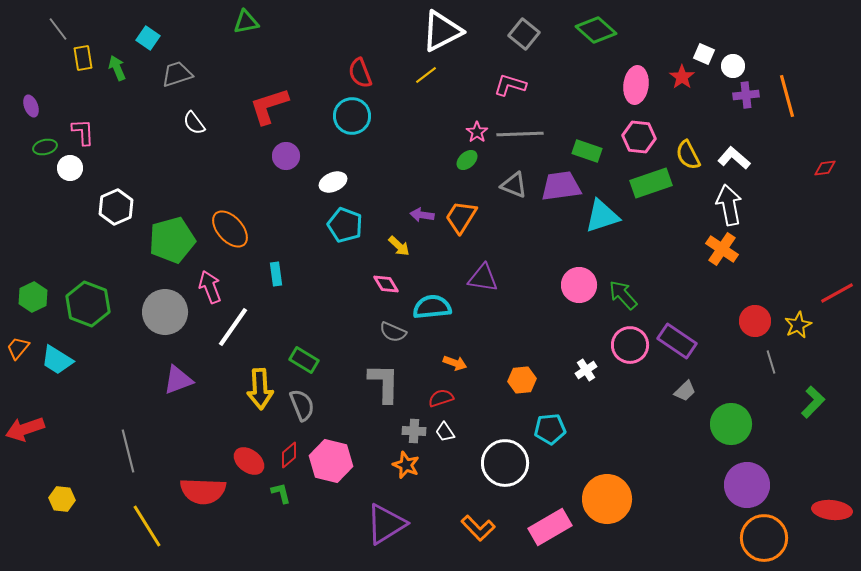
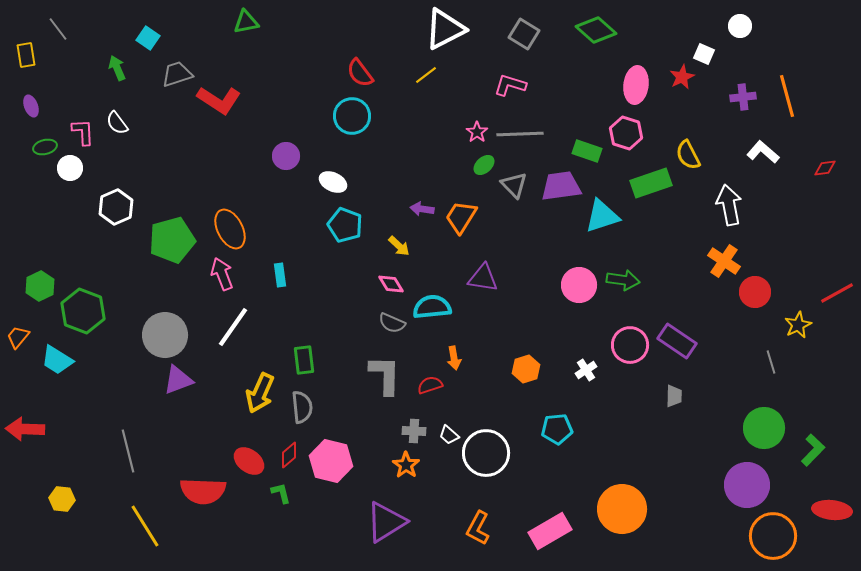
white triangle at (442, 31): moved 3 px right, 2 px up
gray square at (524, 34): rotated 8 degrees counterclockwise
yellow rectangle at (83, 58): moved 57 px left, 3 px up
white circle at (733, 66): moved 7 px right, 40 px up
red semicircle at (360, 73): rotated 16 degrees counterclockwise
red star at (682, 77): rotated 10 degrees clockwise
purple cross at (746, 95): moved 3 px left, 2 px down
red L-shape at (269, 106): moved 50 px left, 6 px up; rotated 129 degrees counterclockwise
white semicircle at (194, 123): moved 77 px left
pink hexagon at (639, 137): moved 13 px left, 4 px up; rotated 12 degrees clockwise
white L-shape at (734, 158): moved 29 px right, 6 px up
green ellipse at (467, 160): moved 17 px right, 5 px down
white ellipse at (333, 182): rotated 48 degrees clockwise
gray triangle at (514, 185): rotated 24 degrees clockwise
purple arrow at (422, 215): moved 6 px up
orange ellipse at (230, 229): rotated 15 degrees clockwise
orange cross at (722, 249): moved 2 px right, 12 px down
cyan rectangle at (276, 274): moved 4 px right, 1 px down
pink diamond at (386, 284): moved 5 px right
pink arrow at (210, 287): moved 12 px right, 13 px up
green arrow at (623, 295): moved 15 px up; rotated 140 degrees clockwise
green hexagon at (33, 297): moved 7 px right, 11 px up
green hexagon at (88, 304): moved 5 px left, 7 px down
gray circle at (165, 312): moved 23 px down
red circle at (755, 321): moved 29 px up
gray semicircle at (393, 332): moved 1 px left, 9 px up
orange trapezoid at (18, 348): moved 11 px up
green rectangle at (304, 360): rotated 52 degrees clockwise
orange arrow at (455, 363): moved 1 px left, 5 px up; rotated 60 degrees clockwise
orange hexagon at (522, 380): moved 4 px right, 11 px up; rotated 12 degrees counterclockwise
gray L-shape at (384, 383): moved 1 px right, 8 px up
yellow arrow at (260, 389): moved 4 px down; rotated 27 degrees clockwise
gray trapezoid at (685, 391): moved 11 px left, 5 px down; rotated 45 degrees counterclockwise
red semicircle at (441, 398): moved 11 px left, 13 px up
green L-shape at (813, 402): moved 48 px down
gray semicircle at (302, 405): moved 2 px down; rotated 16 degrees clockwise
green circle at (731, 424): moved 33 px right, 4 px down
red arrow at (25, 429): rotated 21 degrees clockwise
cyan pentagon at (550, 429): moved 7 px right
white trapezoid at (445, 432): moved 4 px right, 3 px down; rotated 15 degrees counterclockwise
white circle at (505, 463): moved 19 px left, 10 px up
orange star at (406, 465): rotated 12 degrees clockwise
orange circle at (607, 499): moved 15 px right, 10 px down
purple triangle at (386, 524): moved 2 px up
yellow line at (147, 526): moved 2 px left
pink rectangle at (550, 527): moved 4 px down
orange L-shape at (478, 528): rotated 72 degrees clockwise
orange circle at (764, 538): moved 9 px right, 2 px up
